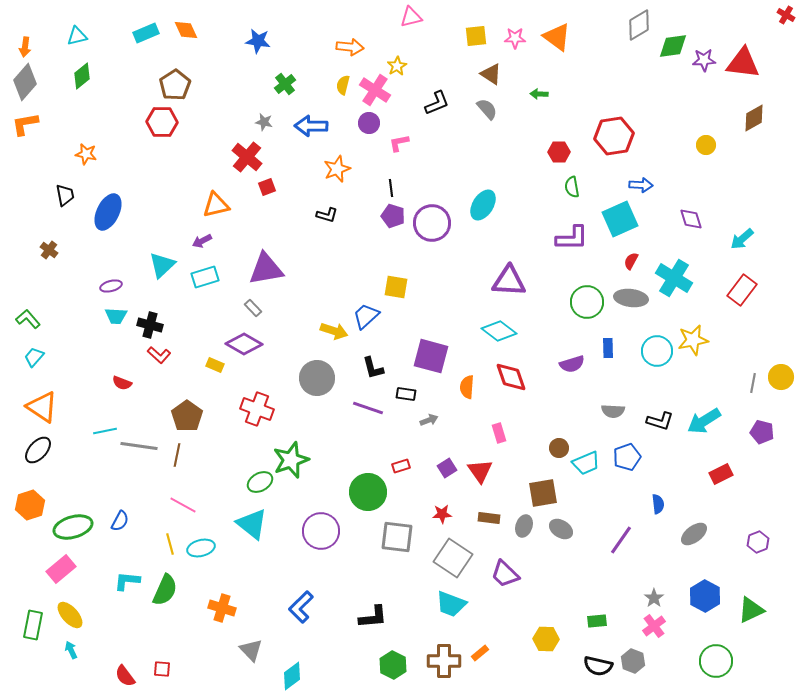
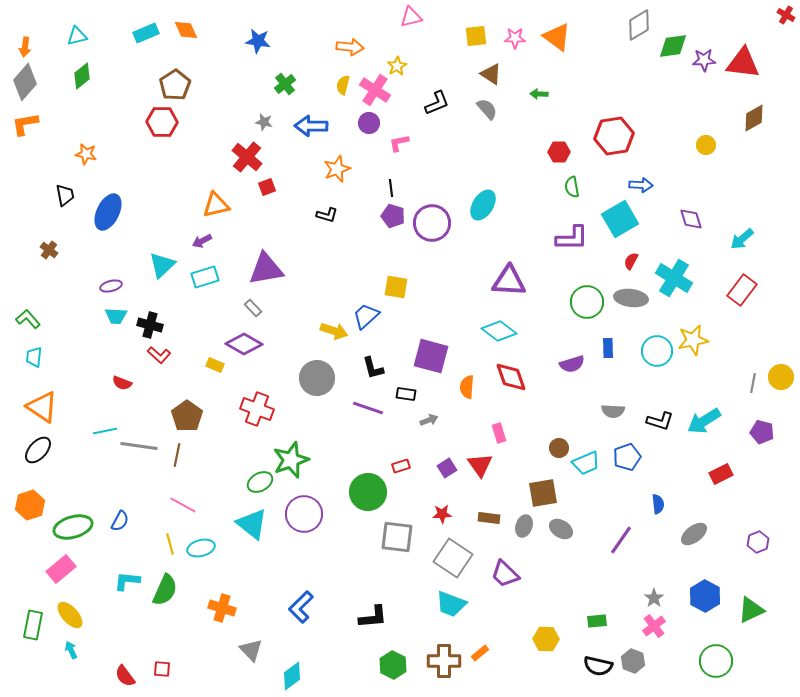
cyan square at (620, 219): rotated 6 degrees counterclockwise
cyan trapezoid at (34, 357): rotated 35 degrees counterclockwise
red triangle at (480, 471): moved 6 px up
purple circle at (321, 531): moved 17 px left, 17 px up
